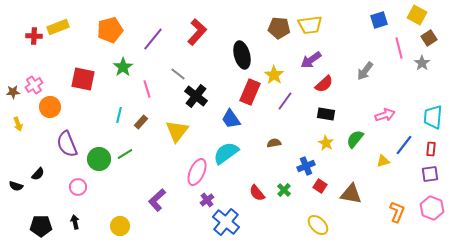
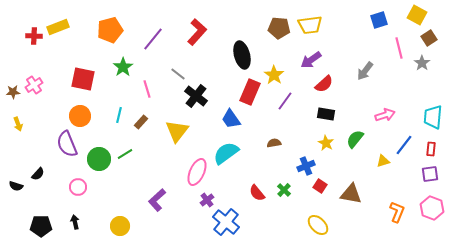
orange circle at (50, 107): moved 30 px right, 9 px down
